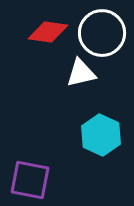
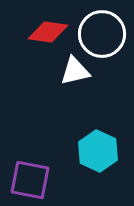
white circle: moved 1 px down
white triangle: moved 6 px left, 2 px up
cyan hexagon: moved 3 px left, 16 px down
